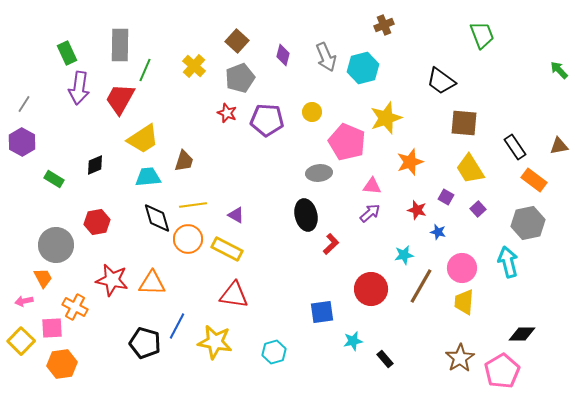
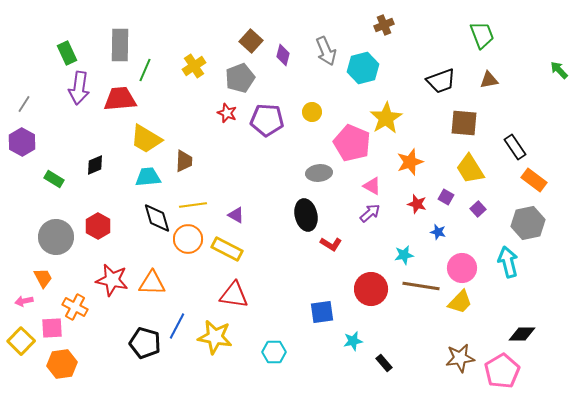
brown square at (237, 41): moved 14 px right
gray arrow at (326, 57): moved 6 px up
yellow cross at (194, 66): rotated 15 degrees clockwise
black trapezoid at (441, 81): rotated 56 degrees counterclockwise
red trapezoid at (120, 99): rotated 56 degrees clockwise
yellow star at (386, 118): rotated 12 degrees counterclockwise
yellow trapezoid at (143, 139): moved 3 px right; rotated 64 degrees clockwise
pink pentagon at (347, 142): moved 5 px right, 1 px down
brown triangle at (559, 146): moved 70 px left, 66 px up
brown trapezoid at (184, 161): rotated 15 degrees counterclockwise
pink triangle at (372, 186): rotated 24 degrees clockwise
red star at (417, 210): moved 6 px up
red hexagon at (97, 222): moved 1 px right, 4 px down; rotated 20 degrees counterclockwise
red L-shape at (331, 244): rotated 75 degrees clockwise
gray circle at (56, 245): moved 8 px up
brown line at (421, 286): rotated 69 degrees clockwise
yellow trapezoid at (464, 302): moved 4 px left; rotated 140 degrees counterclockwise
yellow star at (215, 342): moved 5 px up
cyan hexagon at (274, 352): rotated 15 degrees clockwise
brown star at (460, 358): rotated 24 degrees clockwise
black rectangle at (385, 359): moved 1 px left, 4 px down
